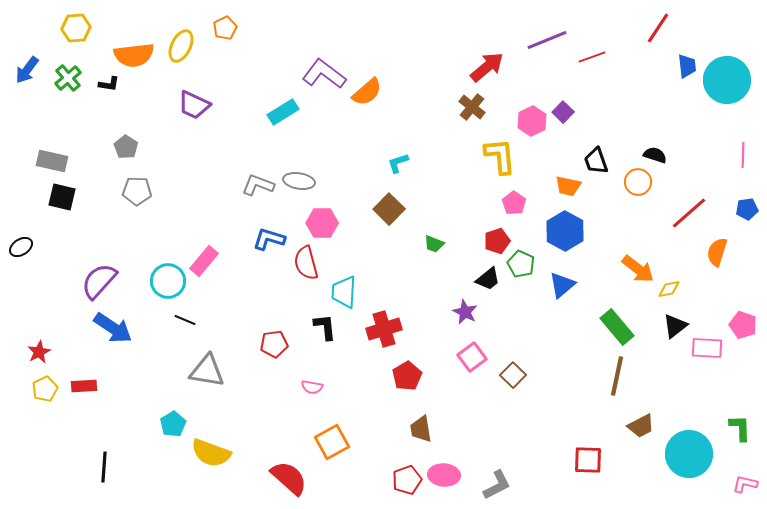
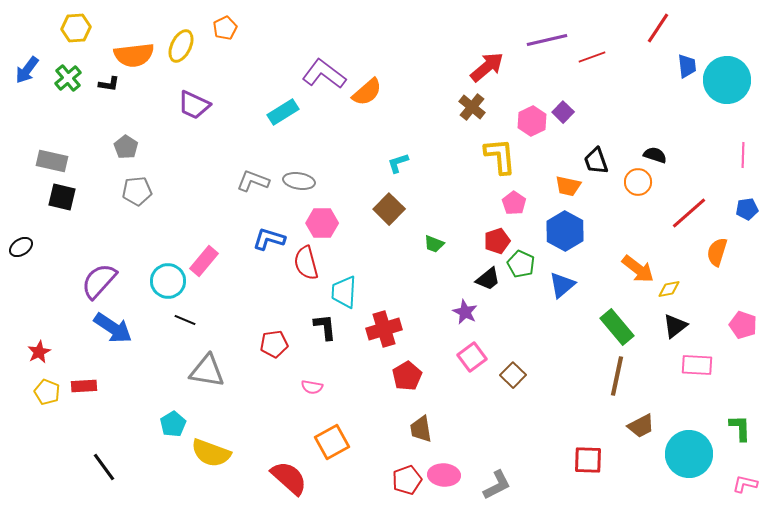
purple line at (547, 40): rotated 9 degrees clockwise
gray L-shape at (258, 185): moved 5 px left, 4 px up
gray pentagon at (137, 191): rotated 8 degrees counterclockwise
pink rectangle at (707, 348): moved 10 px left, 17 px down
yellow pentagon at (45, 389): moved 2 px right, 3 px down; rotated 25 degrees counterclockwise
black line at (104, 467): rotated 40 degrees counterclockwise
